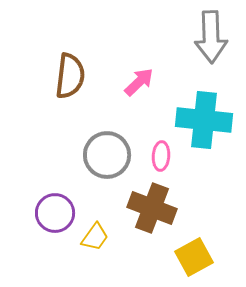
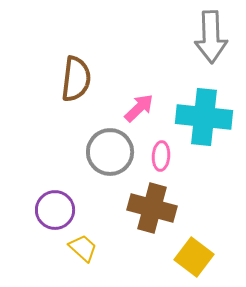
brown semicircle: moved 6 px right, 3 px down
pink arrow: moved 26 px down
cyan cross: moved 3 px up
gray circle: moved 3 px right, 3 px up
brown cross: rotated 6 degrees counterclockwise
purple circle: moved 3 px up
yellow trapezoid: moved 12 px left, 11 px down; rotated 84 degrees counterclockwise
yellow square: rotated 24 degrees counterclockwise
